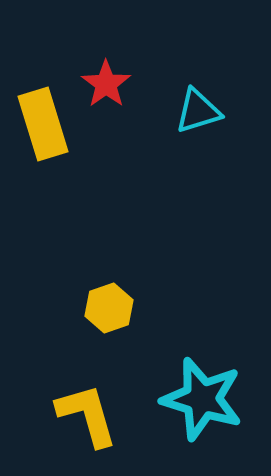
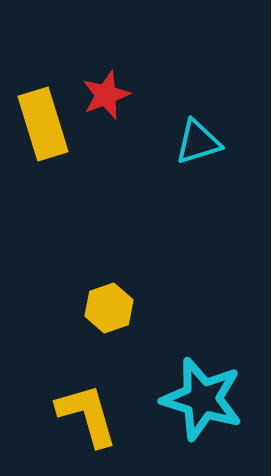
red star: moved 11 px down; rotated 15 degrees clockwise
cyan triangle: moved 31 px down
